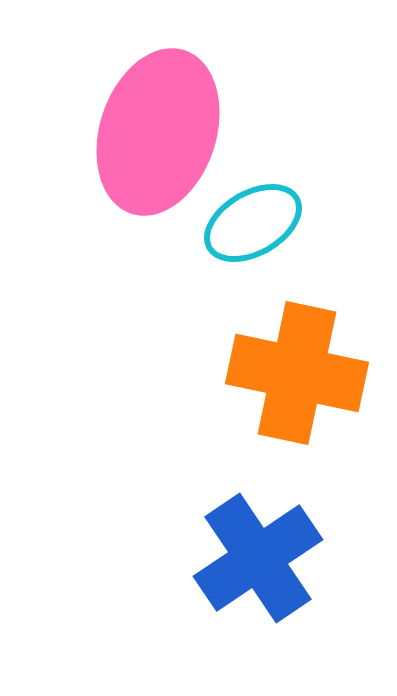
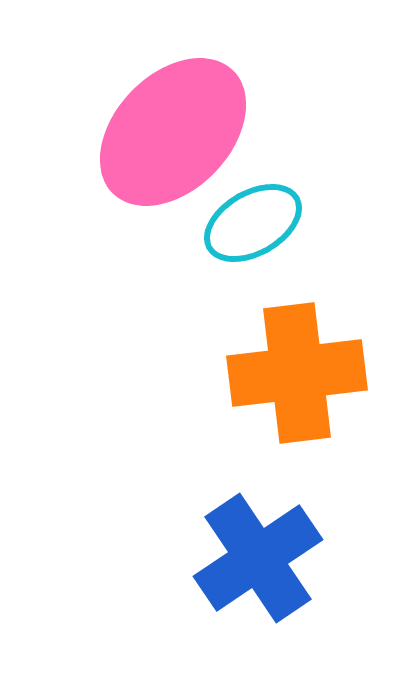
pink ellipse: moved 15 px right; rotated 26 degrees clockwise
orange cross: rotated 19 degrees counterclockwise
